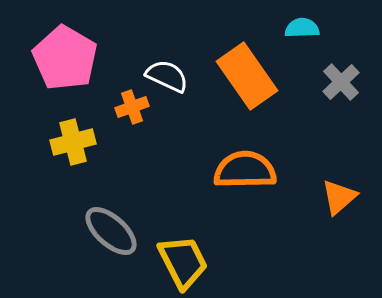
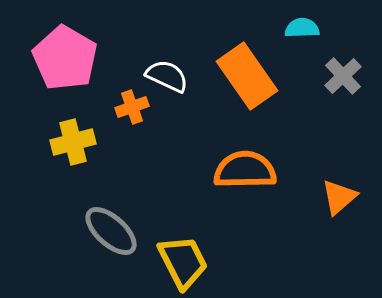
gray cross: moved 2 px right, 6 px up
